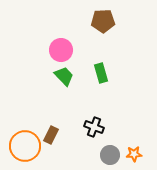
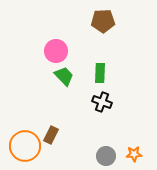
pink circle: moved 5 px left, 1 px down
green rectangle: moved 1 px left; rotated 18 degrees clockwise
black cross: moved 8 px right, 25 px up
gray circle: moved 4 px left, 1 px down
